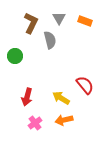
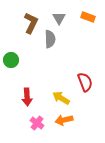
orange rectangle: moved 3 px right, 4 px up
gray semicircle: moved 1 px up; rotated 12 degrees clockwise
green circle: moved 4 px left, 4 px down
red semicircle: moved 3 px up; rotated 18 degrees clockwise
red arrow: rotated 18 degrees counterclockwise
pink cross: moved 2 px right; rotated 16 degrees counterclockwise
